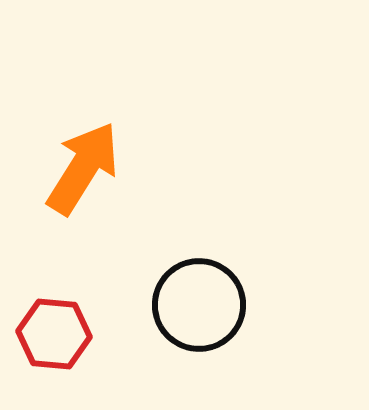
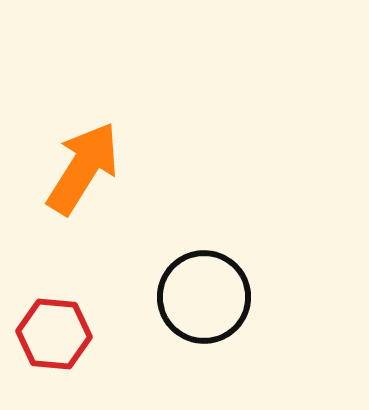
black circle: moved 5 px right, 8 px up
